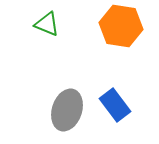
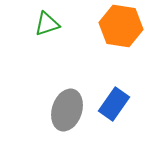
green triangle: rotated 40 degrees counterclockwise
blue rectangle: moved 1 px left, 1 px up; rotated 72 degrees clockwise
